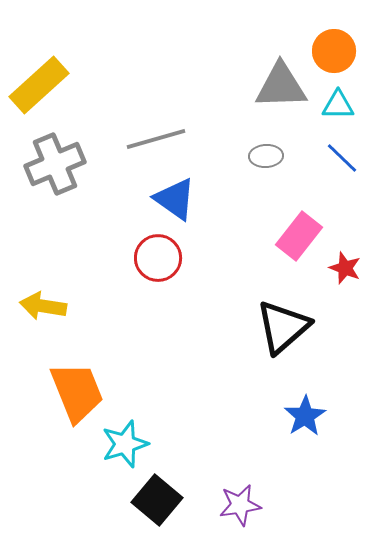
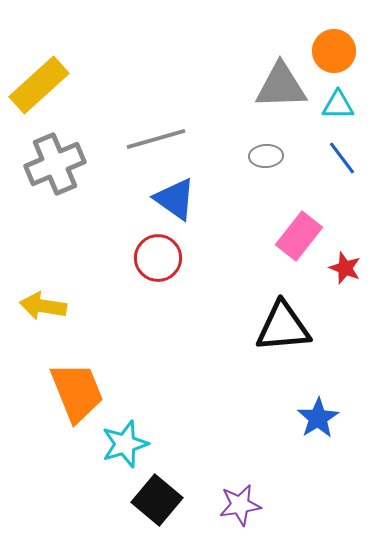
blue line: rotated 9 degrees clockwise
black triangle: rotated 36 degrees clockwise
blue star: moved 13 px right, 2 px down
